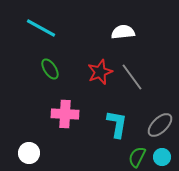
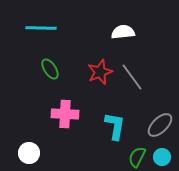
cyan line: rotated 28 degrees counterclockwise
cyan L-shape: moved 2 px left, 2 px down
